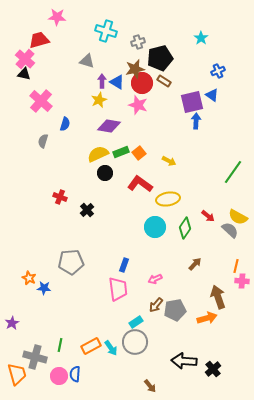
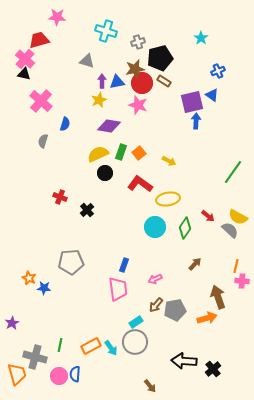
blue triangle at (117, 82): rotated 42 degrees counterclockwise
green rectangle at (121, 152): rotated 49 degrees counterclockwise
